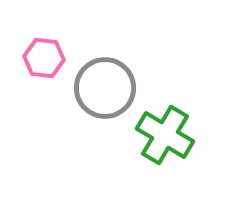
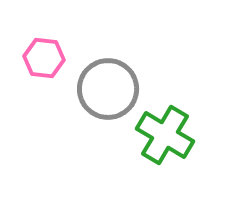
gray circle: moved 3 px right, 1 px down
